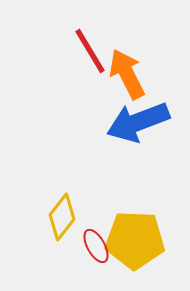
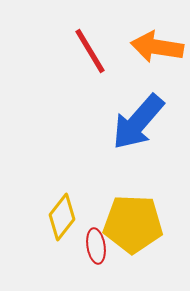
orange arrow: moved 30 px right, 27 px up; rotated 54 degrees counterclockwise
blue arrow: rotated 28 degrees counterclockwise
yellow pentagon: moved 2 px left, 16 px up
red ellipse: rotated 20 degrees clockwise
